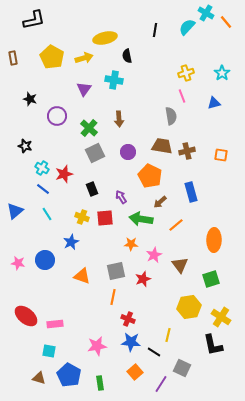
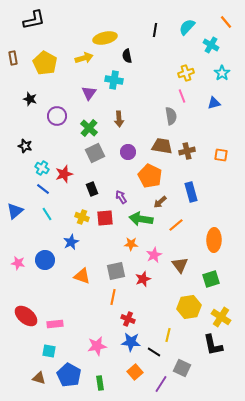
cyan cross at (206, 13): moved 5 px right, 32 px down
yellow pentagon at (52, 57): moved 7 px left, 6 px down
purple triangle at (84, 89): moved 5 px right, 4 px down
